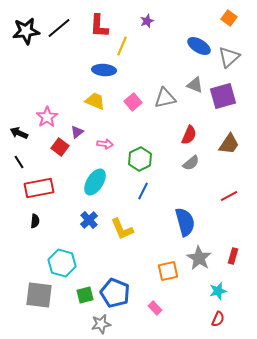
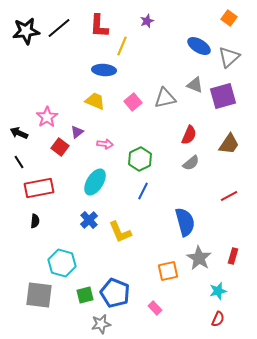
yellow L-shape at (122, 229): moved 2 px left, 3 px down
